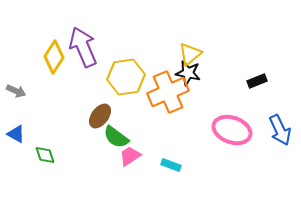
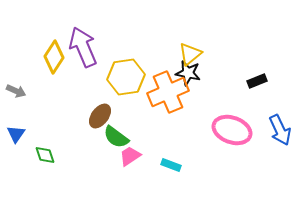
blue triangle: rotated 36 degrees clockwise
